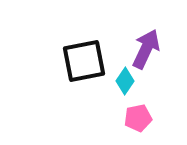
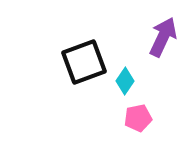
purple arrow: moved 17 px right, 12 px up
black square: moved 1 px down; rotated 9 degrees counterclockwise
